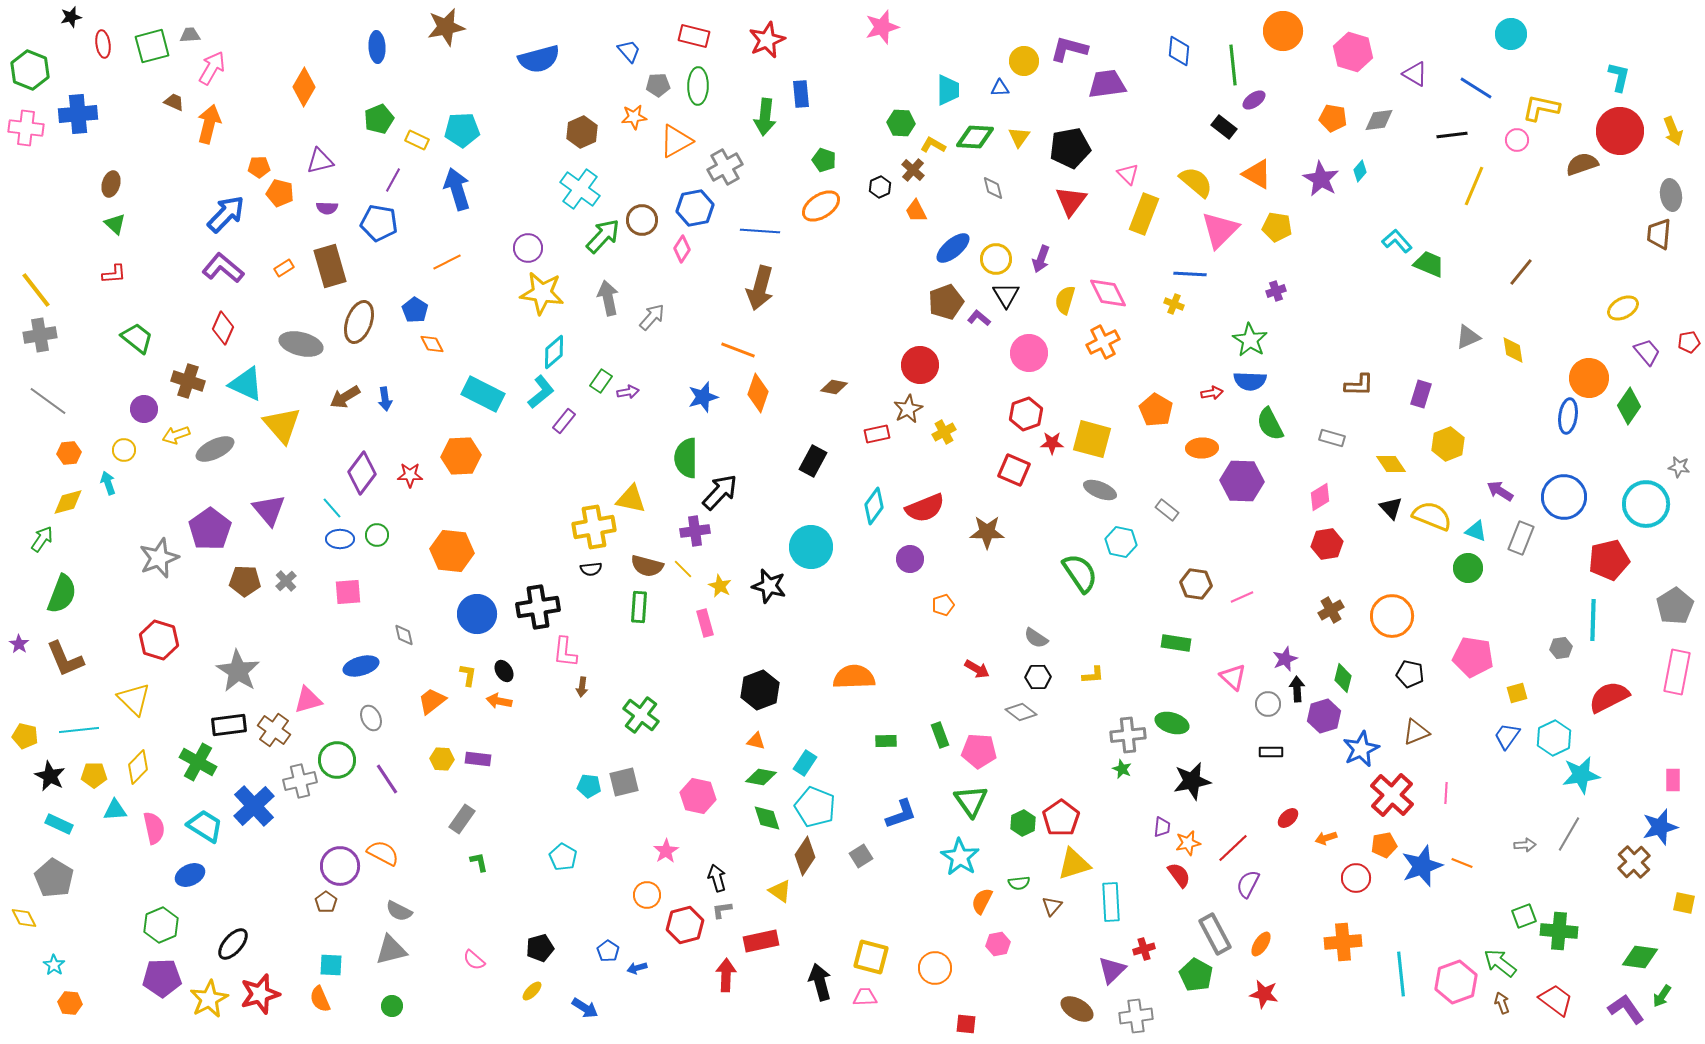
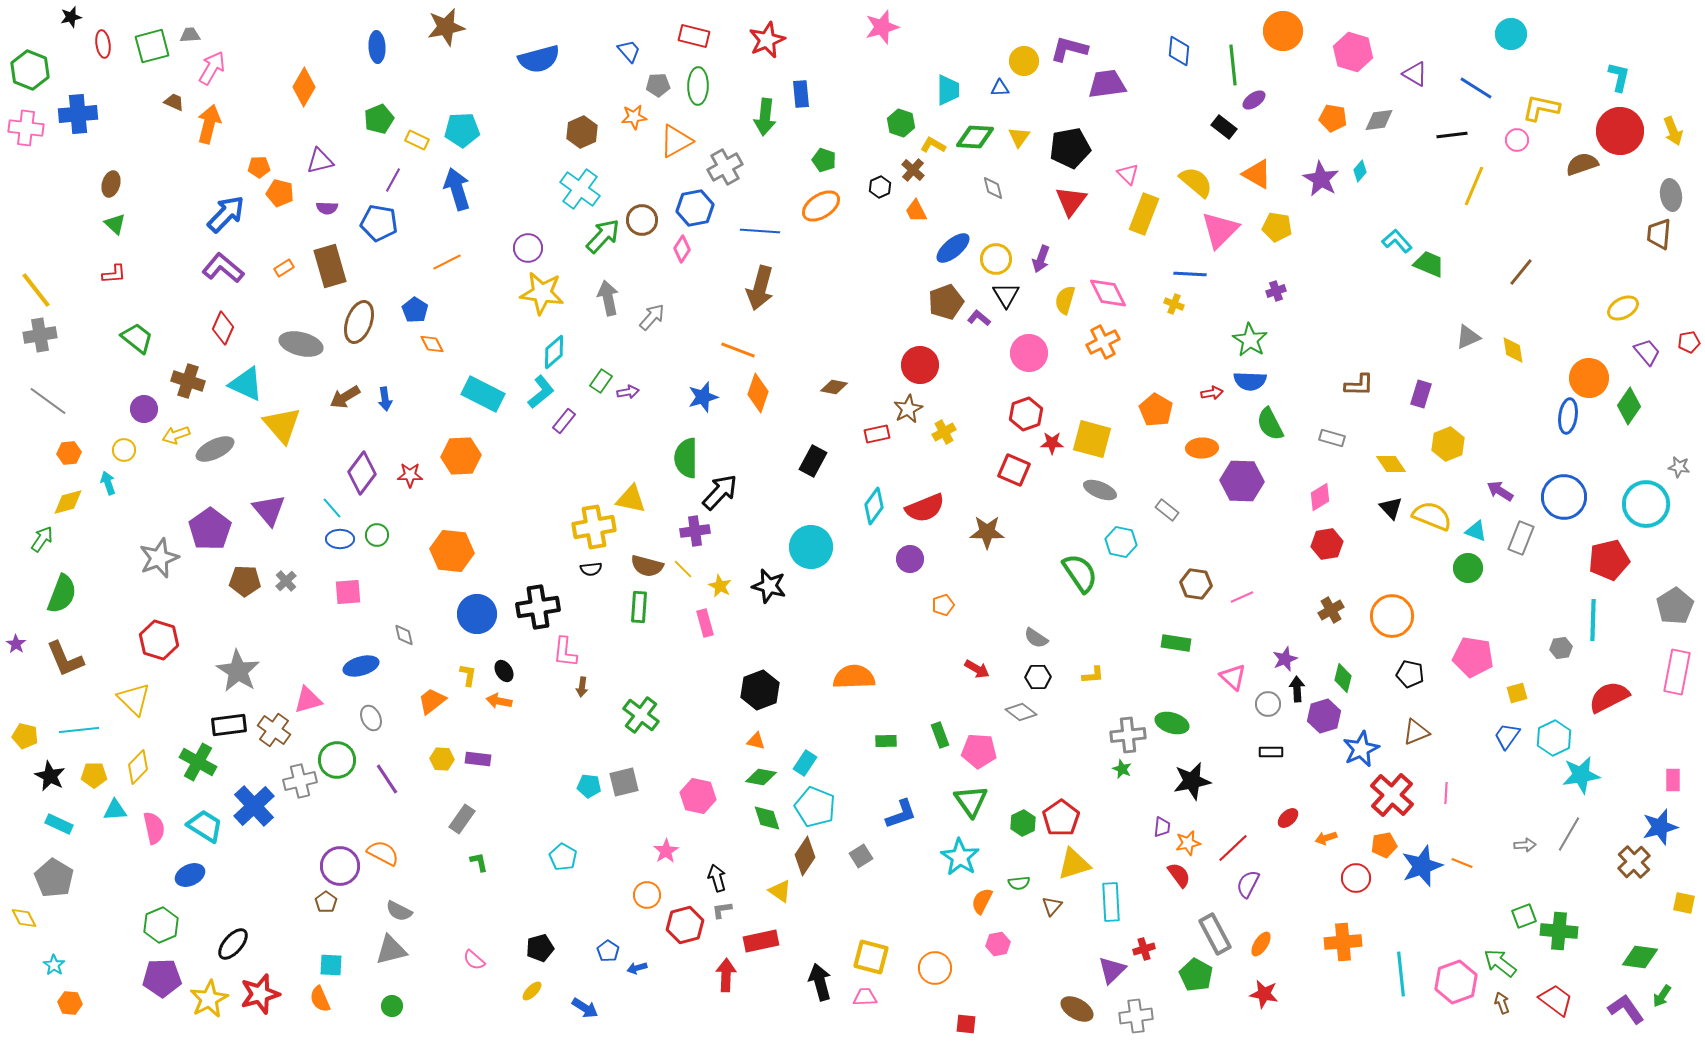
green hexagon at (901, 123): rotated 16 degrees clockwise
purple star at (19, 644): moved 3 px left
